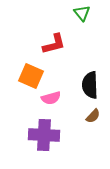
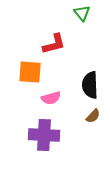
orange square: moved 1 px left, 4 px up; rotated 20 degrees counterclockwise
